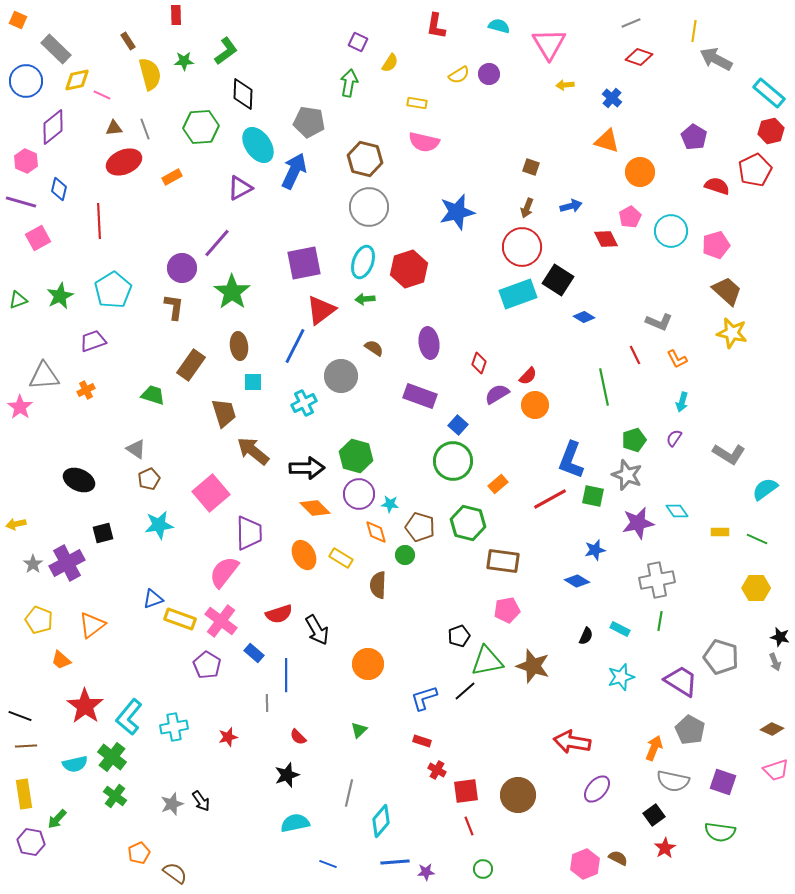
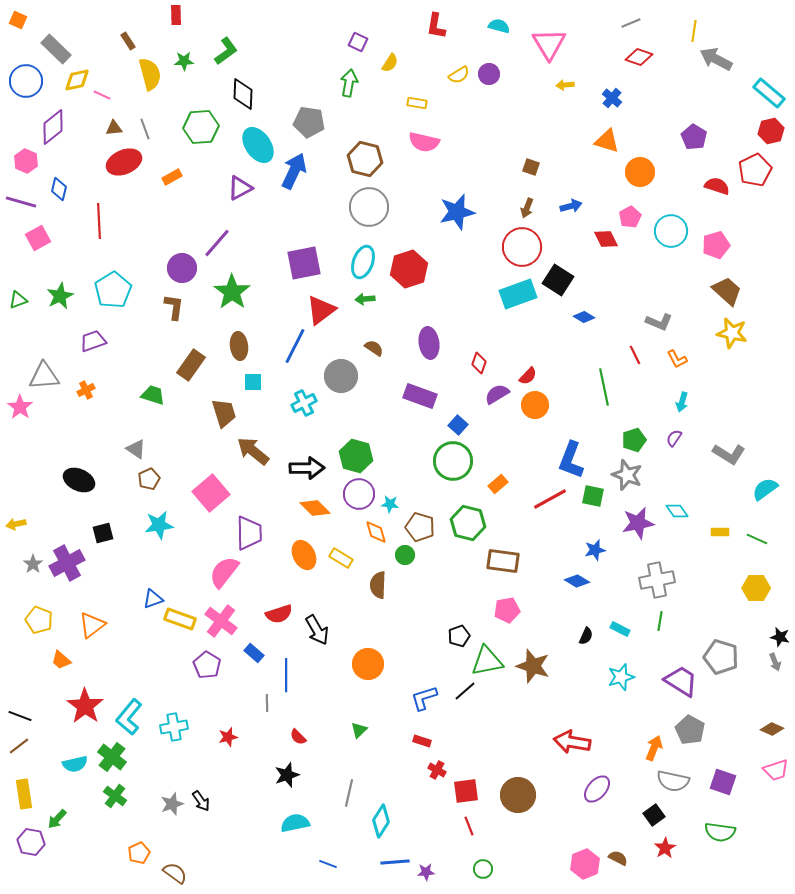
brown line at (26, 746): moved 7 px left; rotated 35 degrees counterclockwise
cyan diamond at (381, 821): rotated 8 degrees counterclockwise
